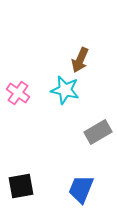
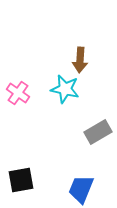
brown arrow: rotated 20 degrees counterclockwise
cyan star: moved 1 px up
black square: moved 6 px up
